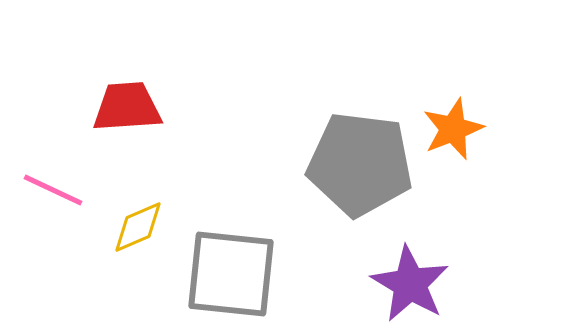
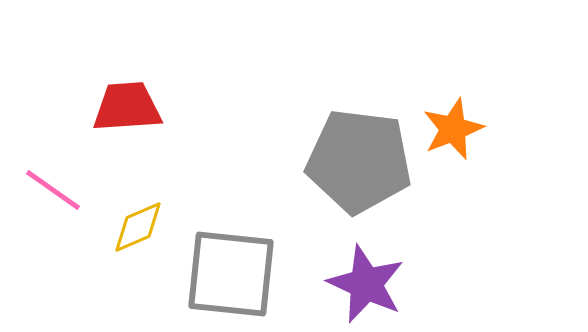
gray pentagon: moved 1 px left, 3 px up
pink line: rotated 10 degrees clockwise
purple star: moved 44 px left; rotated 6 degrees counterclockwise
